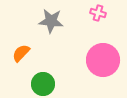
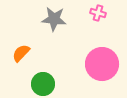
gray star: moved 3 px right, 2 px up
pink circle: moved 1 px left, 4 px down
